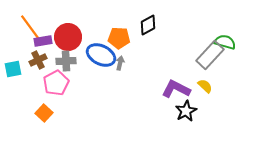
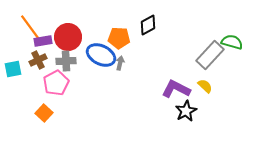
green semicircle: moved 7 px right
